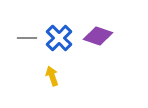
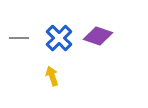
gray line: moved 8 px left
